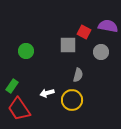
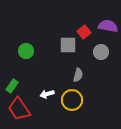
red square: rotated 24 degrees clockwise
white arrow: moved 1 px down
